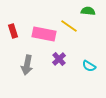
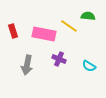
green semicircle: moved 5 px down
purple cross: rotated 24 degrees counterclockwise
